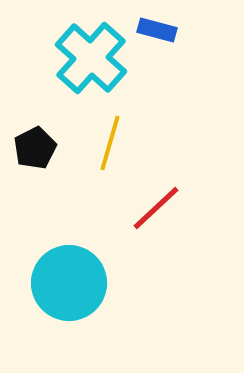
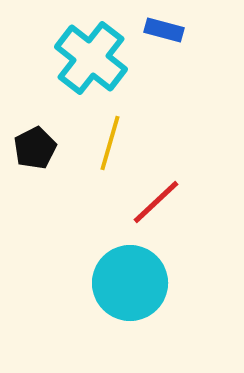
blue rectangle: moved 7 px right
cyan cross: rotated 4 degrees counterclockwise
red line: moved 6 px up
cyan circle: moved 61 px right
